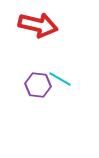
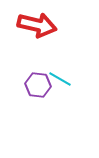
red arrow: moved 1 px left
